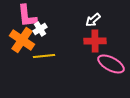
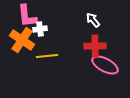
white arrow: rotated 91 degrees clockwise
white cross: rotated 24 degrees clockwise
red cross: moved 5 px down
yellow line: moved 3 px right
pink ellipse: moved 6 px left, 1 px down
